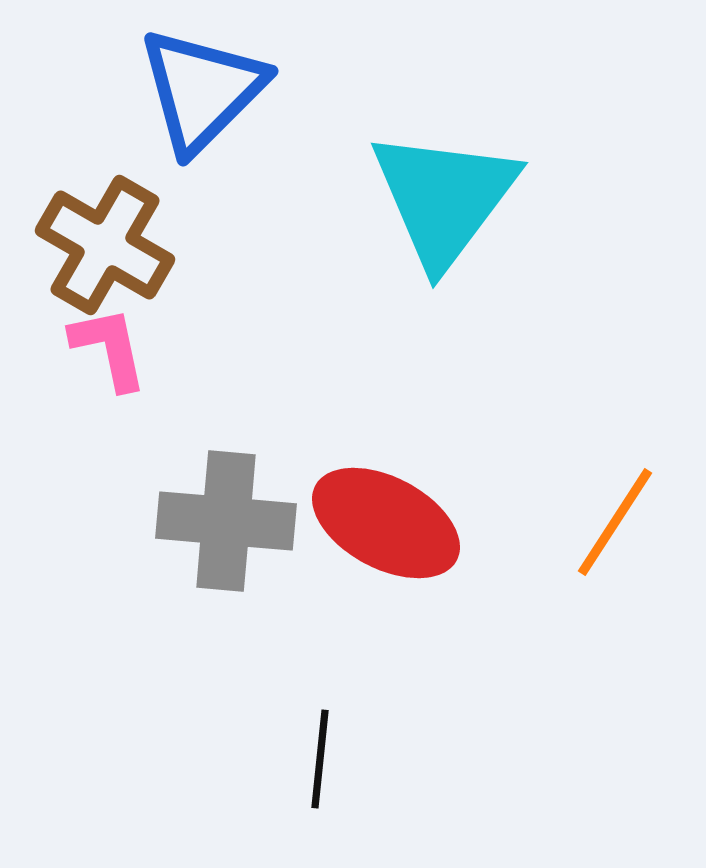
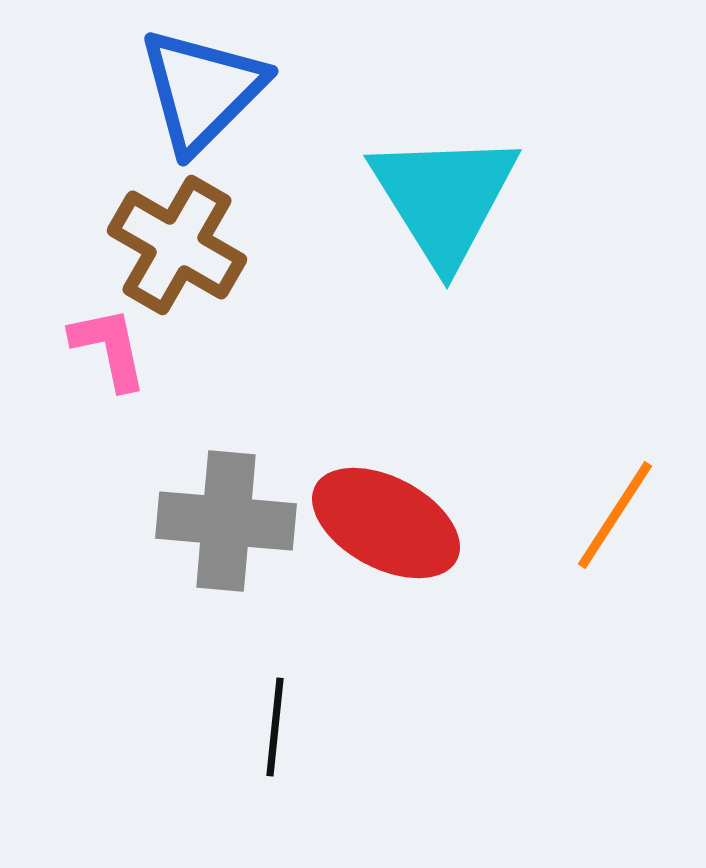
cyan triangle: rotated 9 degrees counterclockwise
brown cross: moved 72 px right
orange line: moved 7 px up
black line: moved 45 px left, 32 px up
